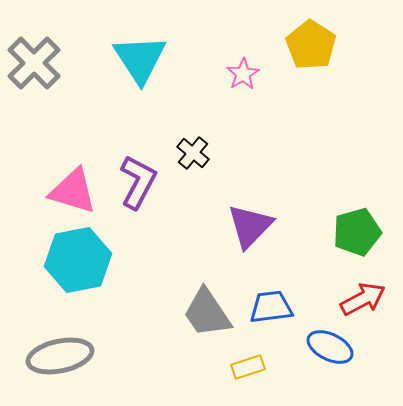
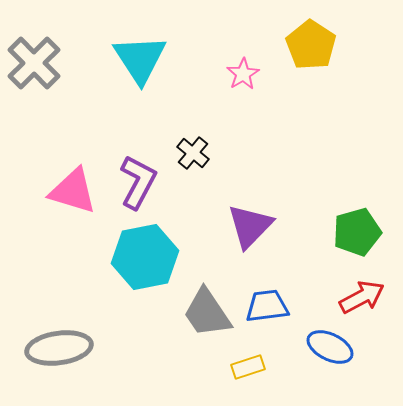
cyan hexagon: moved 67 px right, 3 px up
red arrow: moved 1 px left, 2 px up
blue trapezoid: moved 4 px left, 1 px up
gray ellipse: moved 1 px left, 8 px up; rotated 4 degrees clockwise
